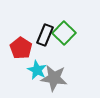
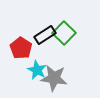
black rectangle: rotated 35 degrees clockwise
